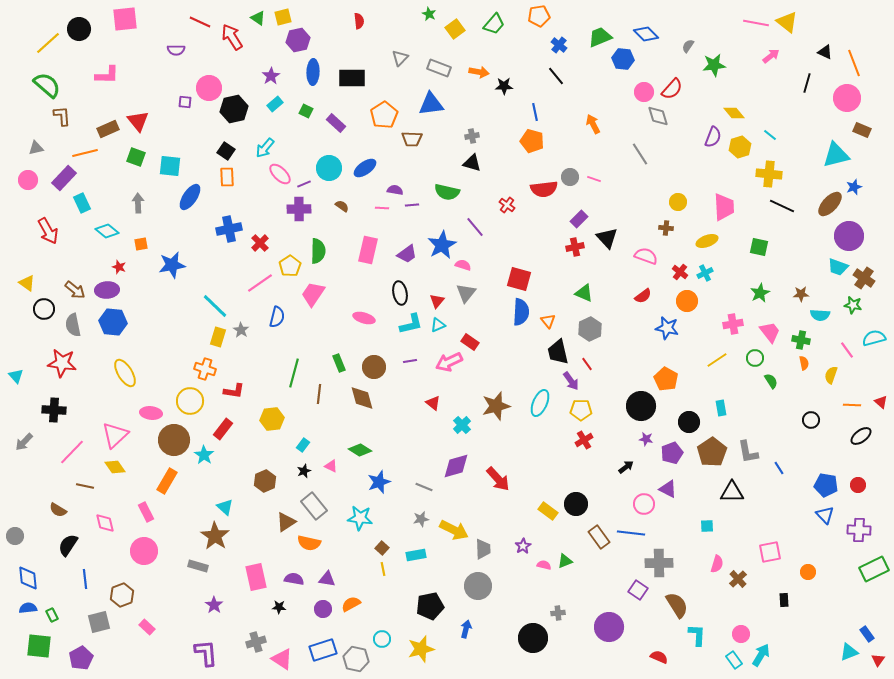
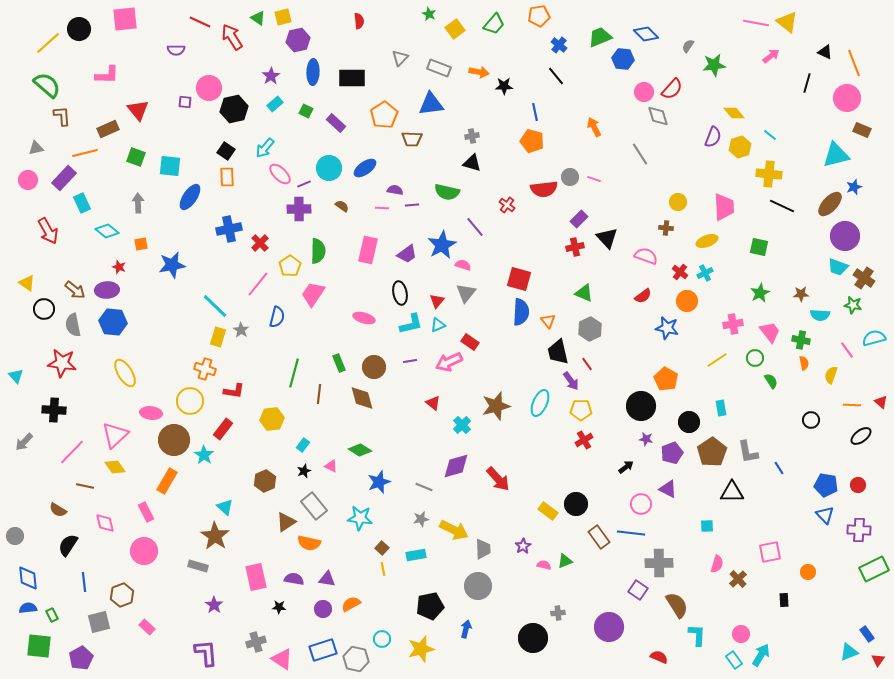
red triangle at (138, 121): moved 11 px up
orange arrow at (593, 124): moved 1 px right, 3 px down
purple circle at (849, 236): moved 4 px left
pink line at (260, 283): moved 2 px left, 1 px down; rotated 16 degrees counterclockwise
pink circle at (644, 504): moved 3 px left
blue line at (85, 579): moved 1 px left, 3 px down
